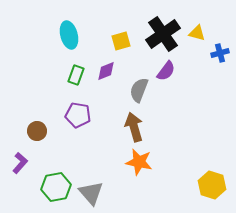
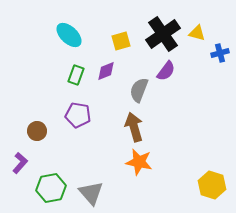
cyan ellipse: rotated 32 degrees counterclockwise
green hexagon: moved 5 px left, 1 px down
